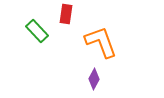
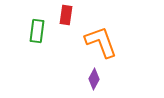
red rectangle: moved 1 px down
green rectangle: rotated 50 degrees clockwise
